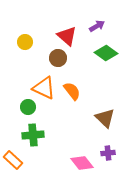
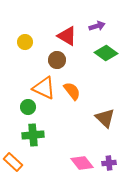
purple arrow: rotated 14 degrees clockwise
red triangle: rotated 10 degrees counterclockwise
brown circle: moved 1 px left, 2 px down
purple cross: moved 1 px right, 10 px down
orange rectangle: moved 2 px down
